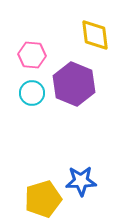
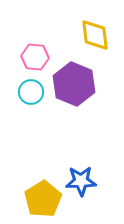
pink hexagon: moved 3 px right, 2 px down
cyan circle: moved 1 px left, 1 px up
yellow pentagon: rotated 15 degrees counterclockwise
